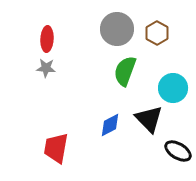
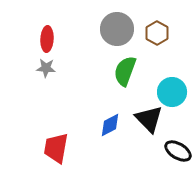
cyan circle: moved 1 px left, 4 px down
